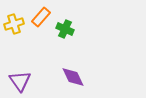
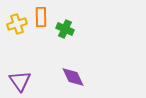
orange rectangle: rotated 42 degrees counterclockwise
yellow cross: moved 3 px right
